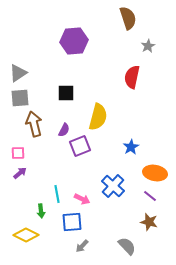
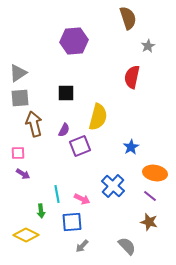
purple arrow: moved 3 px right, 1 px down; rotated 72 degrees clockwise
